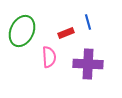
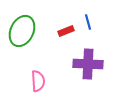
red rectangle: moved 2 px up
pink semicircle: moved 11 px left, 24 px down
